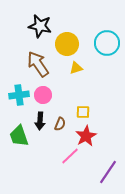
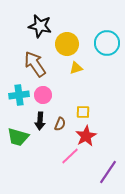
brown arrow: moved 3 px left
green trapezoid: moved 1 px left, 1 px down; rotated 55 degrees counterclockwise
